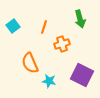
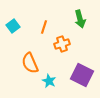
cyan star: rotated 16 degrees clockwise
